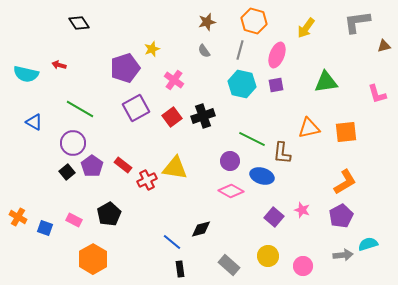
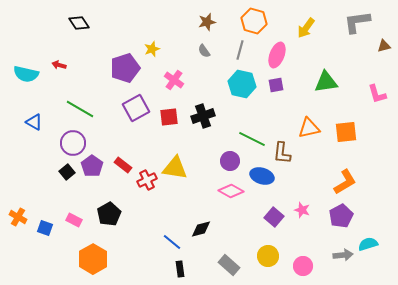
red square at (172, 117): moved 3 px left; rotated 30 degrees clockwise
